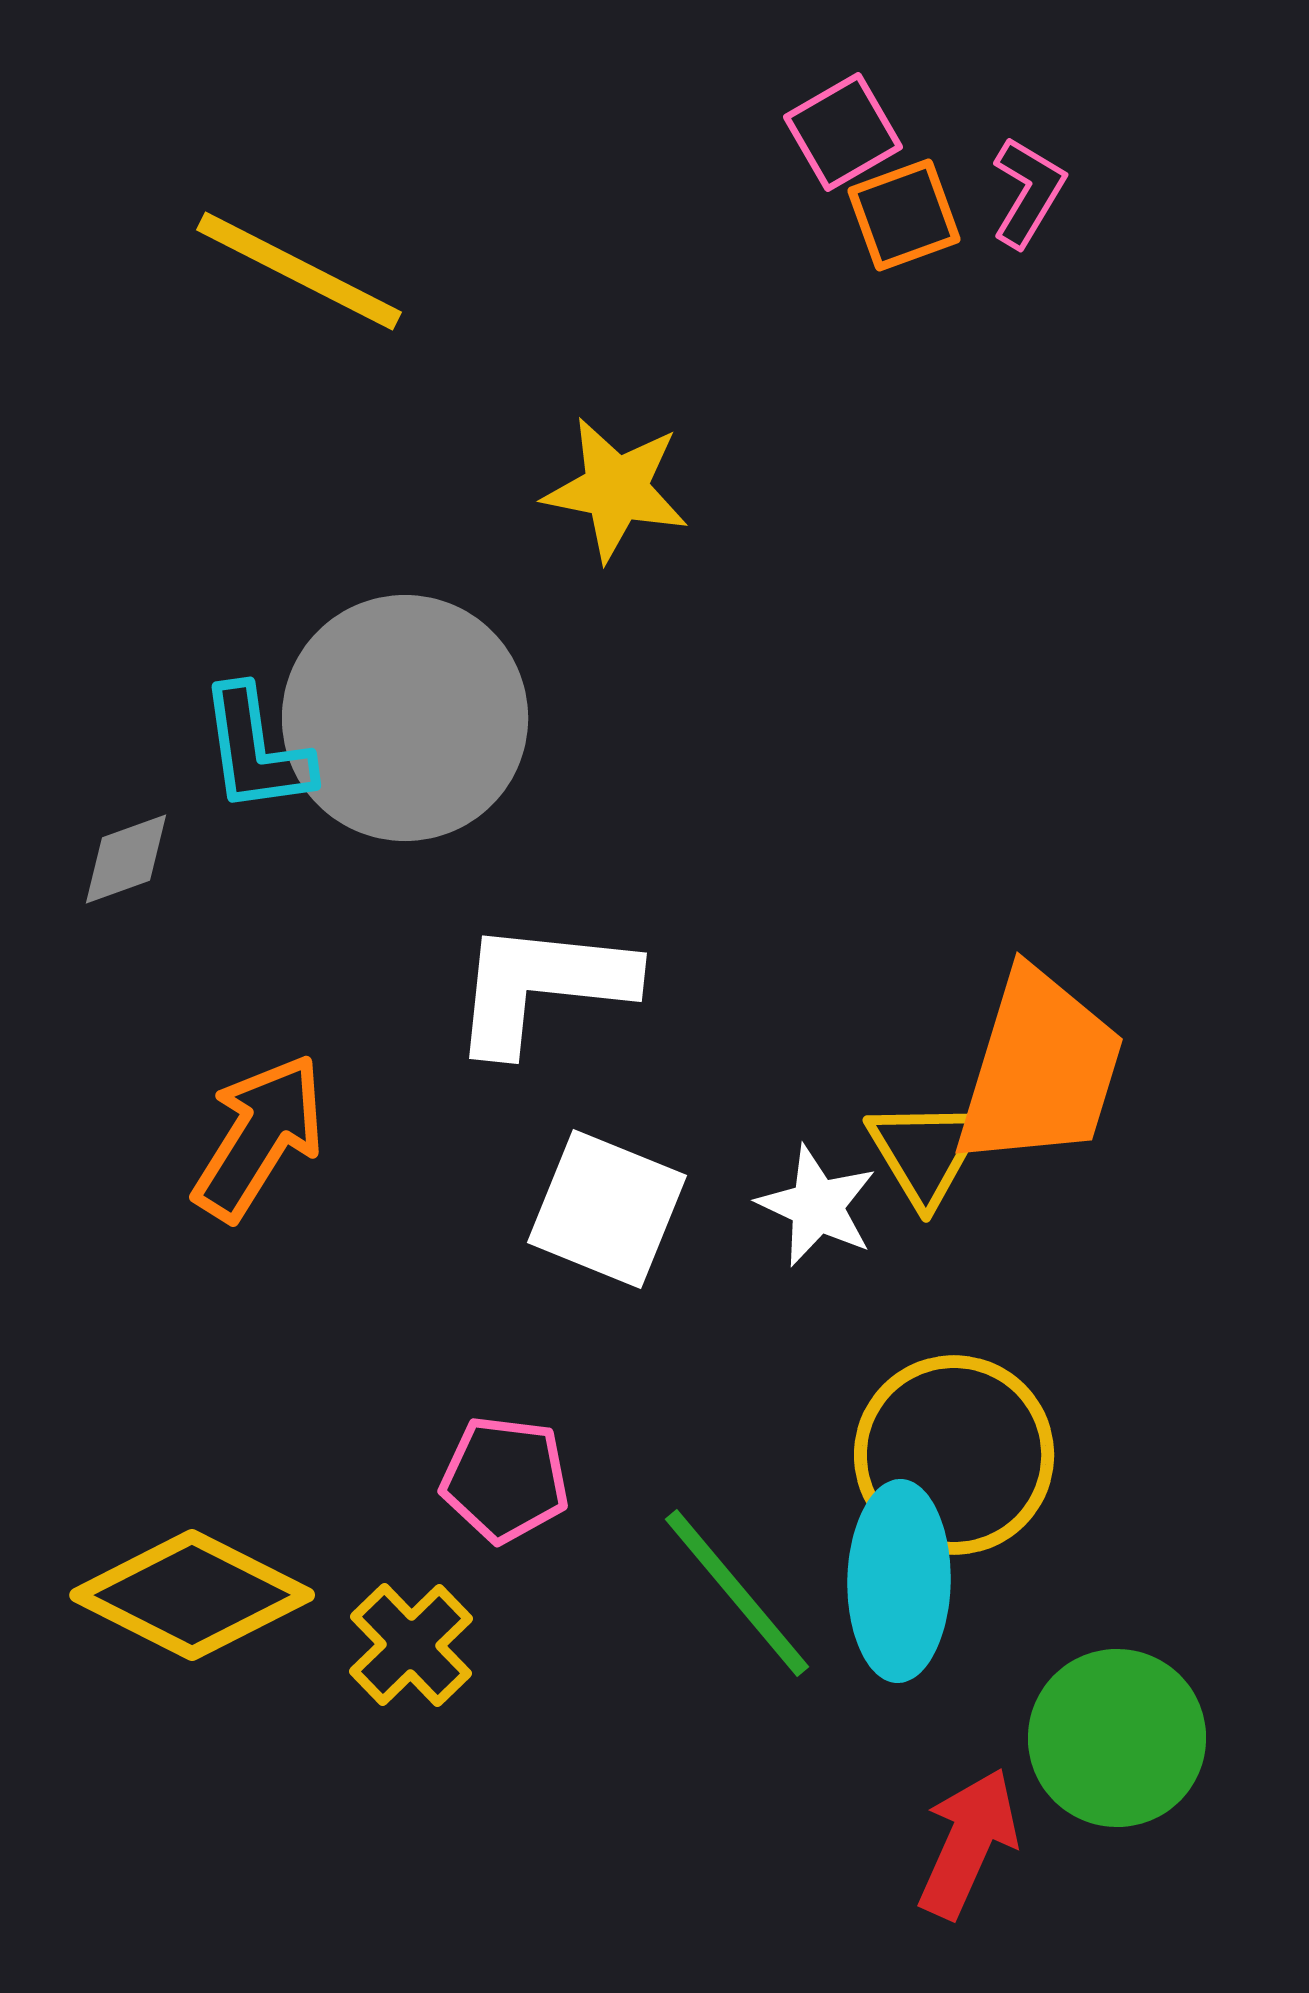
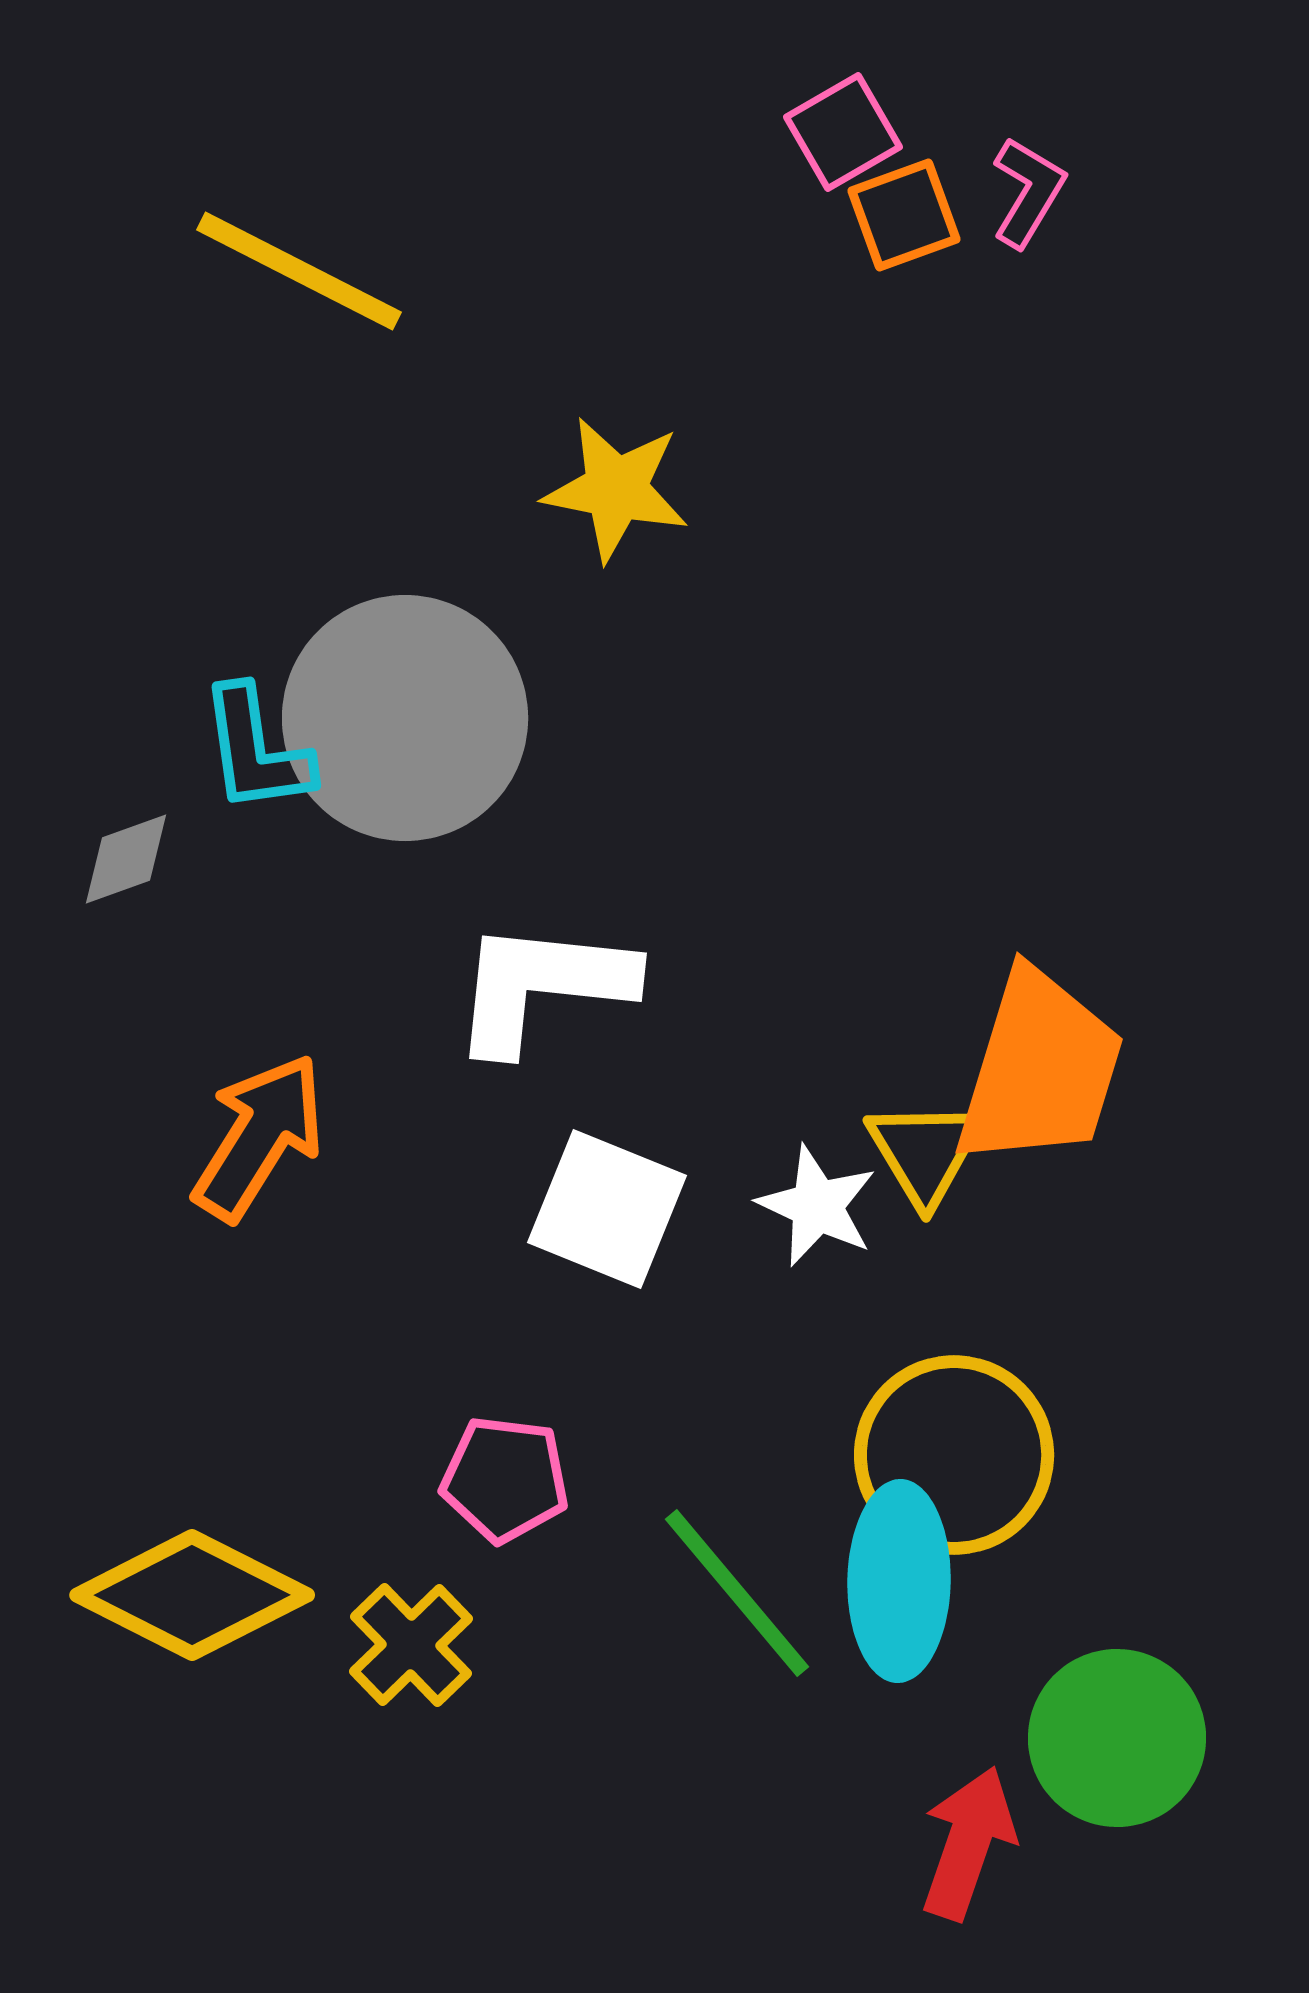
red arrow: rotated 5 degrees counterclockwise
